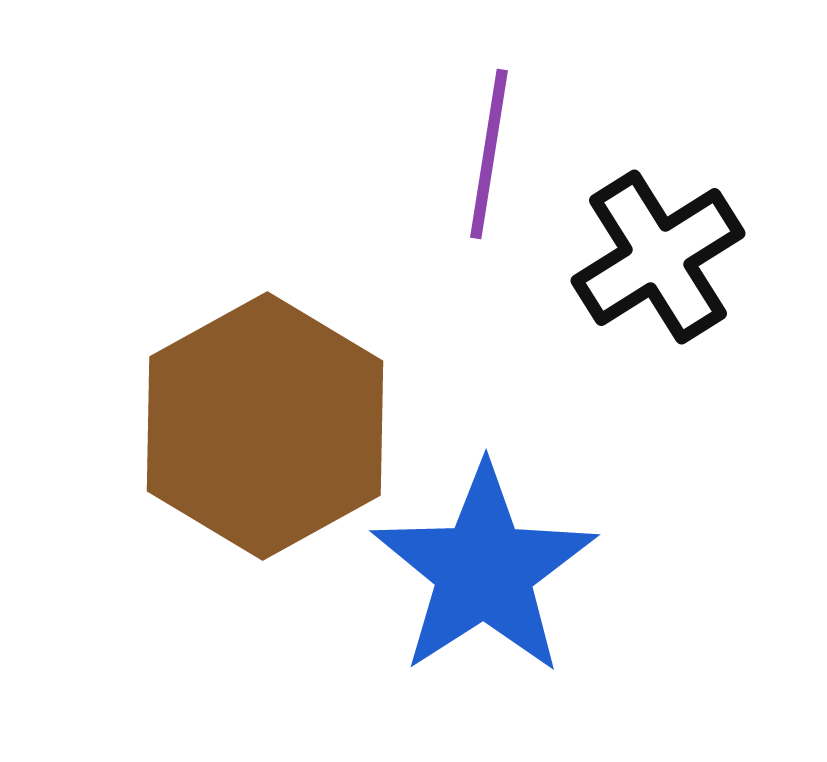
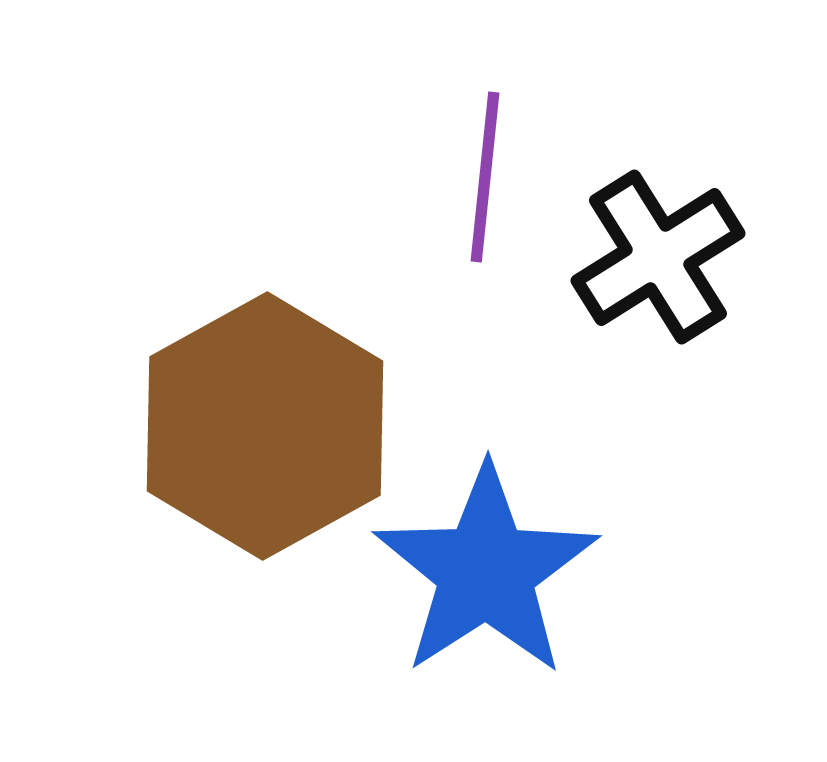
purple line: moved 4 px left, 23 px down; rotated 3 degrees counterclockwise
blue star: moved 2 px right, 1 px down
